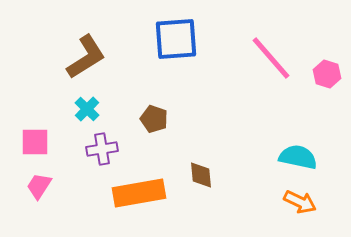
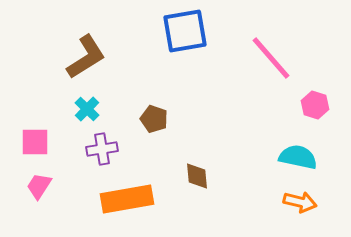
blue square: moved 9 px right, 8 px up; rotated 6 degrees counterclockwise
pink hexagon: moved 12 px left, 31 px down
brown diamond: moved 4 px left, 1 px down
orange rectangle: moved 12 px left, 6 px down
orange arrow: rotated 12 degrees counterclockwise
